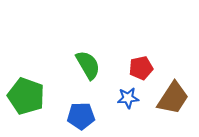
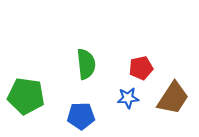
green semicircle: moved 2 px left, 1 px up; rotated 24 degrees clockwise
green pentagon: rotated 12 degrees counterclockwise
